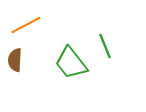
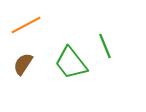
brown semicircle: moved 8 px right, 4 px down; rotated 30 degrees clockwise
